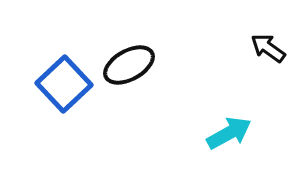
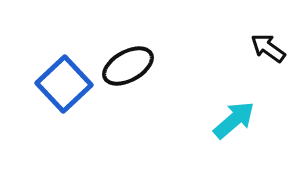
black ellipse: moved 1 px left, 1 px down
cyan arrow: moved 5 px right, 13 px up; rotated 12 degrees counterclockwise
